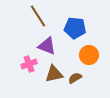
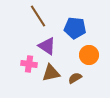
purple triangle: rotated 12 degrees clockwise
pink cross: rotated 28 degrees clockwise
brown triangle: moved 3 px left, 1 px up
